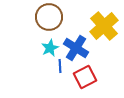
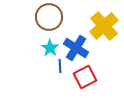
cyan star: rotated 12 degrees counterclockwise
